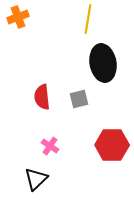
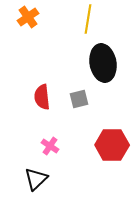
orange cross: moved 10 px right; rotated 15 degrees counterclockwise
